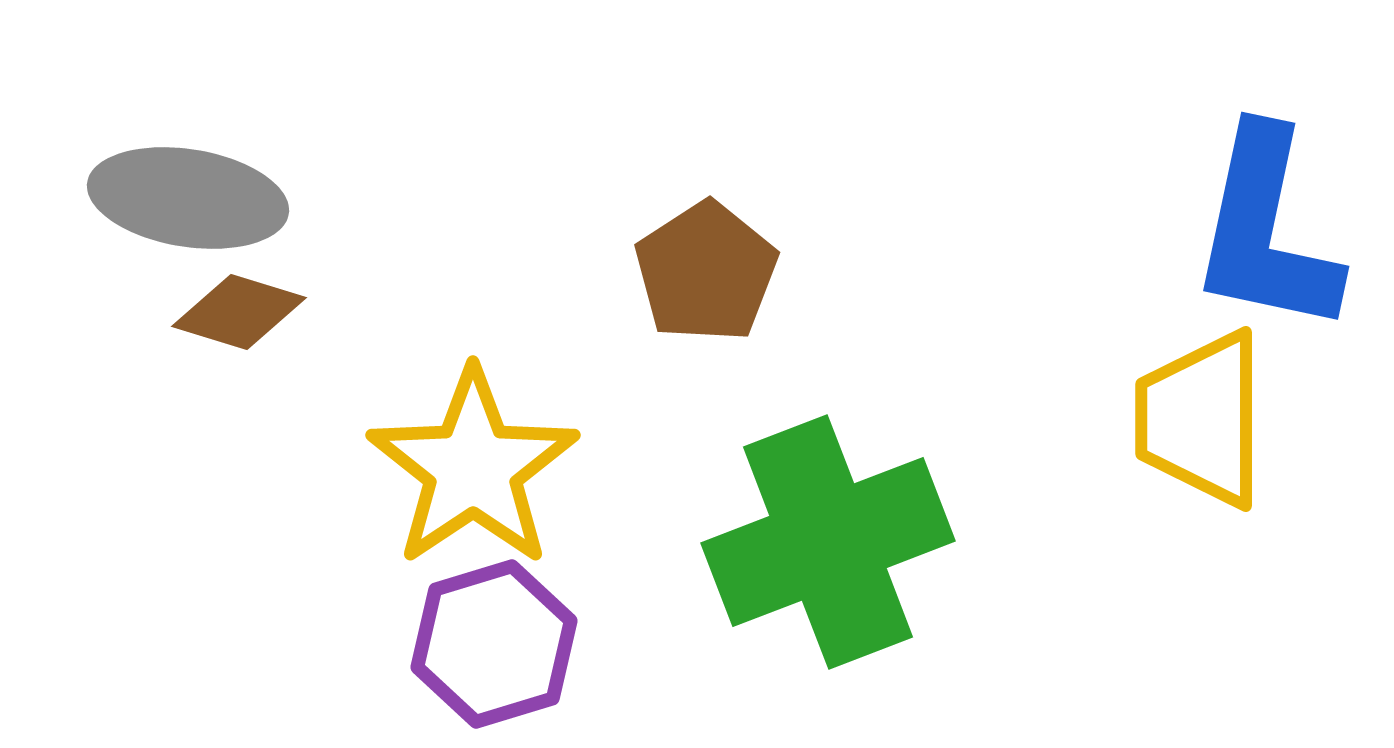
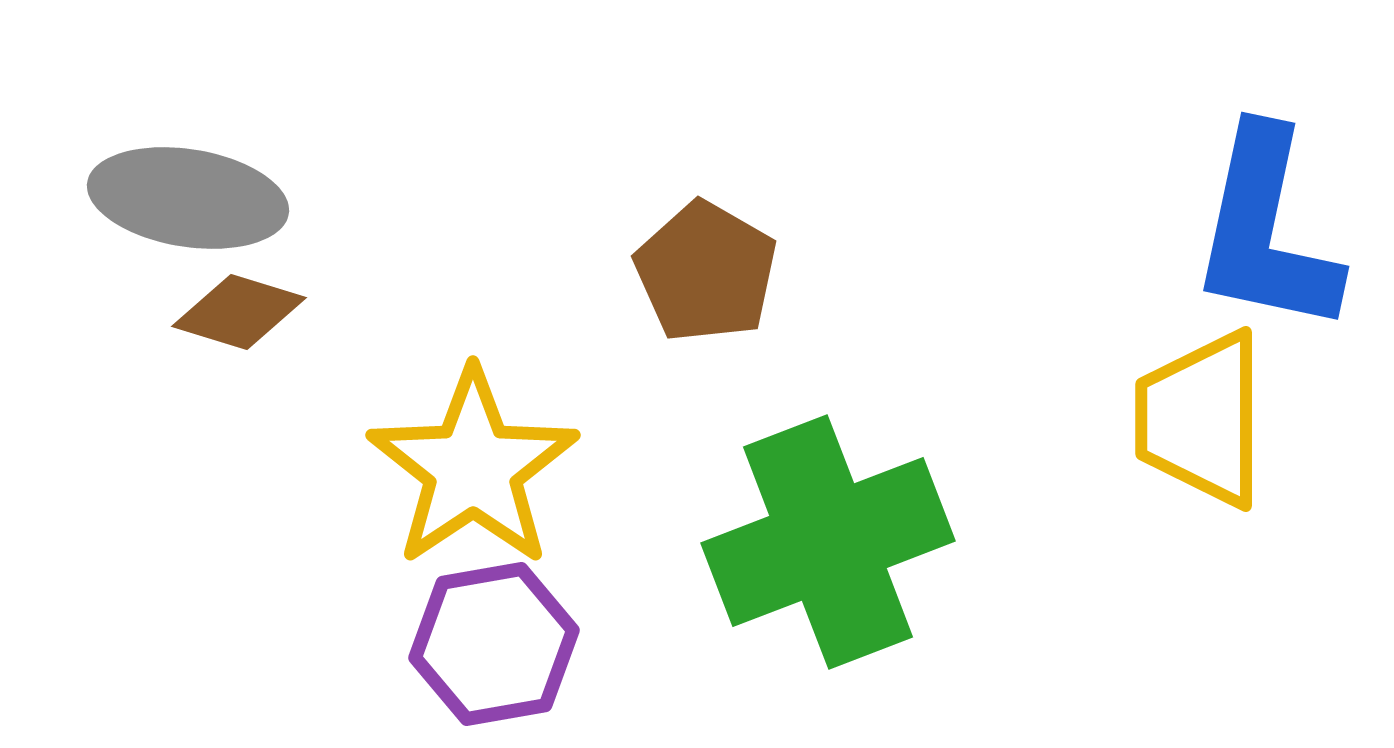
brown pentagon: rotated 9 degrees counterclockwise
purple hexagon: rotated 7 degrees clockwise
